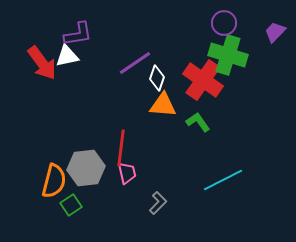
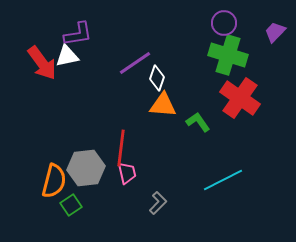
red cross: moved 37 px right, 18 px down
